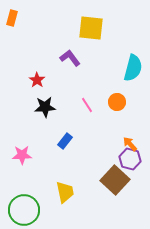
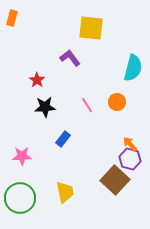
blue rectangle: moved 2 px left, 2 px up
pink star: moved 1 px down
green circle: moved 4 px left, 12 px up
